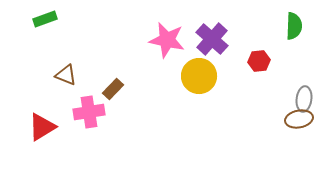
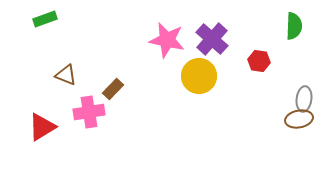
red hexagon: rotated 15 degrees clockwise
